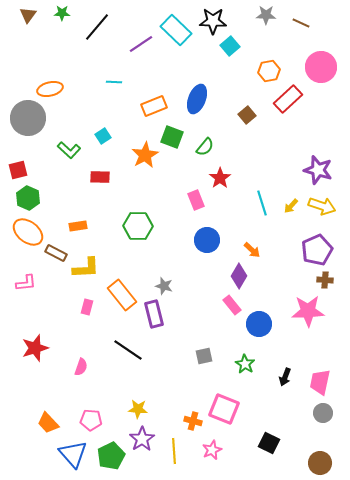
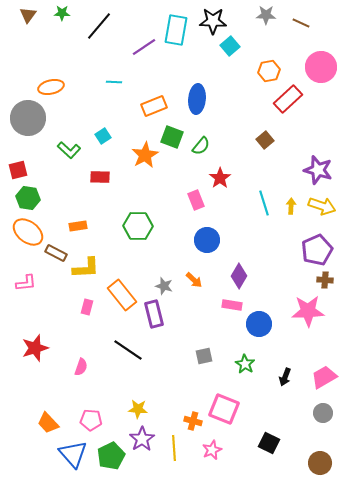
black line at (97, 27): moved 2 px right, 1 px up
cyan rectangle at (176, 30): rotated 56 degrees clockwise
purple line at (141, 44): moved 3 px right, 3 px down
orange ellipse at (50, 89): moved 1 px right, 2 px up
blue ellipse at (197, 99): rotated 16 degrees counterclockwise
brown square at (247, 115): moved 18 px right, 25 px down
green semicircle at (205, 147): moved 4 px left, 1 px up
green hexagon at (28, 198): rotated 15 degrees counterclockwise
cyan line at (262, 203): moved 2 px right
yellow arrow at (291, 206): rotated 140 degrees clockwise
orange arrow at (252, 250): moved 58 px left, 30 px down
pink rectangle at (232, 305): rotated 42 degrees counterclockwise
pink trapezoid at (320, 382): moved 4 px right, 5 px up; rotated 48 degrees clockwise
yellow line at (174, 451): moved 3 px up
